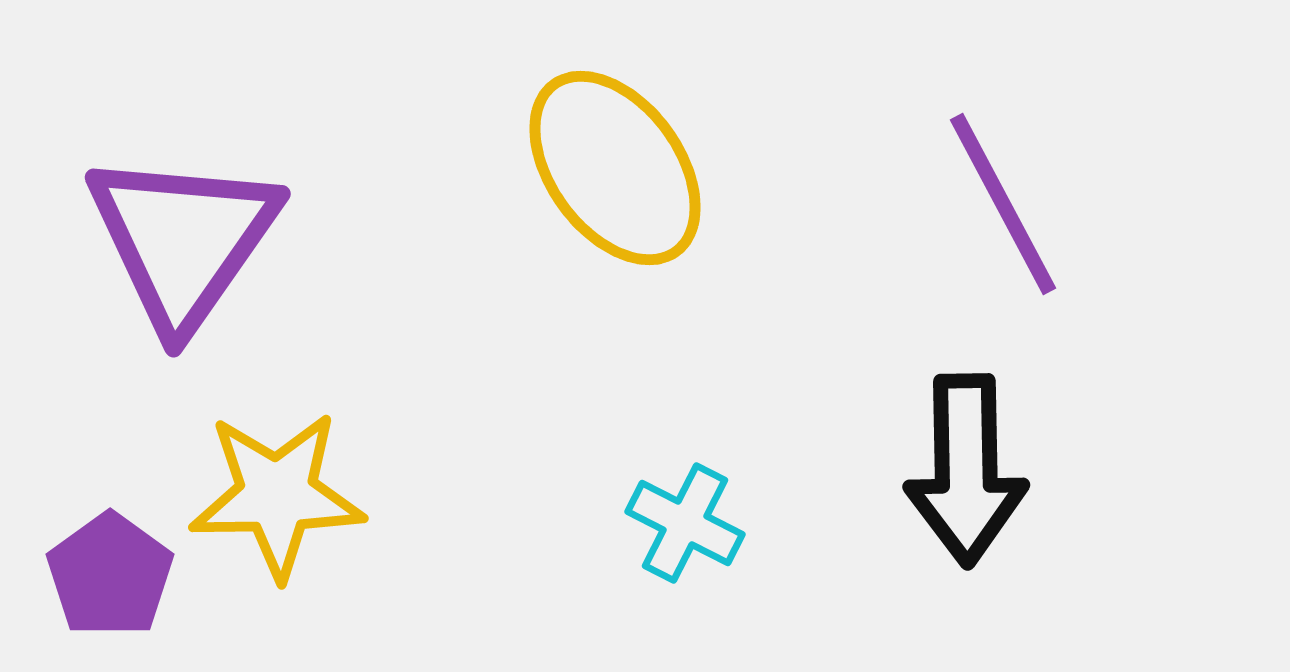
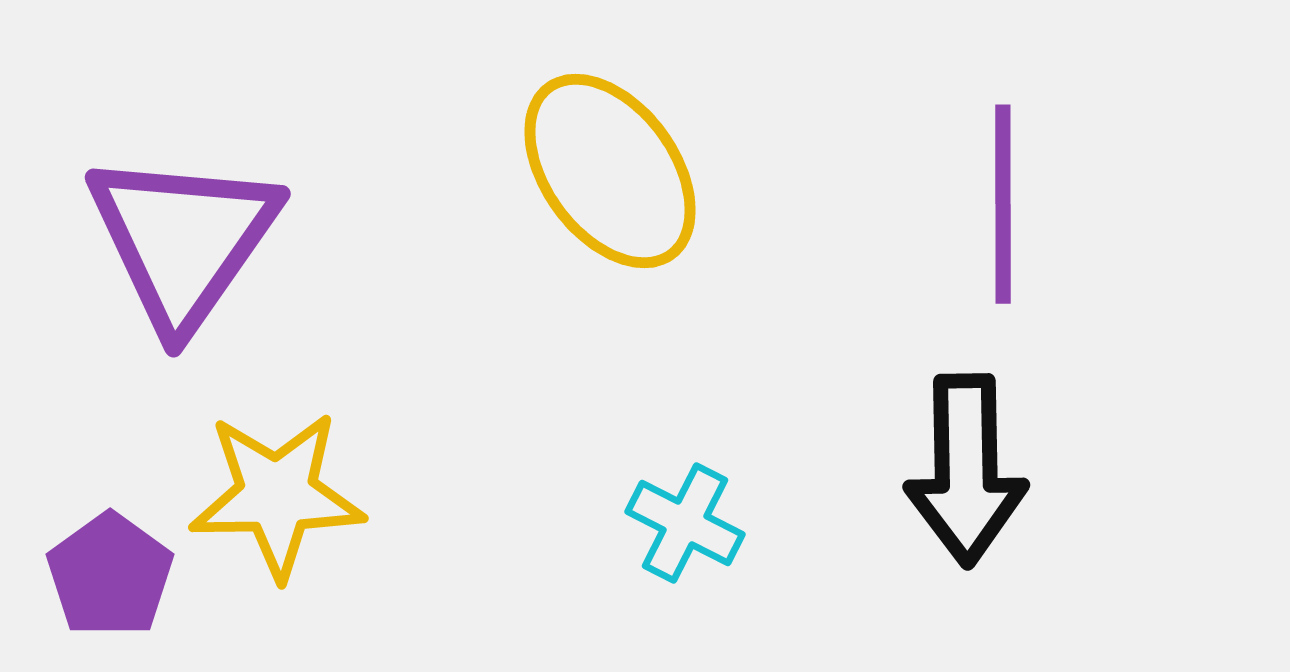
yellow ellipse: moved 5 px left, 3 px down
purple line: rotated 28 degrees clockwise
